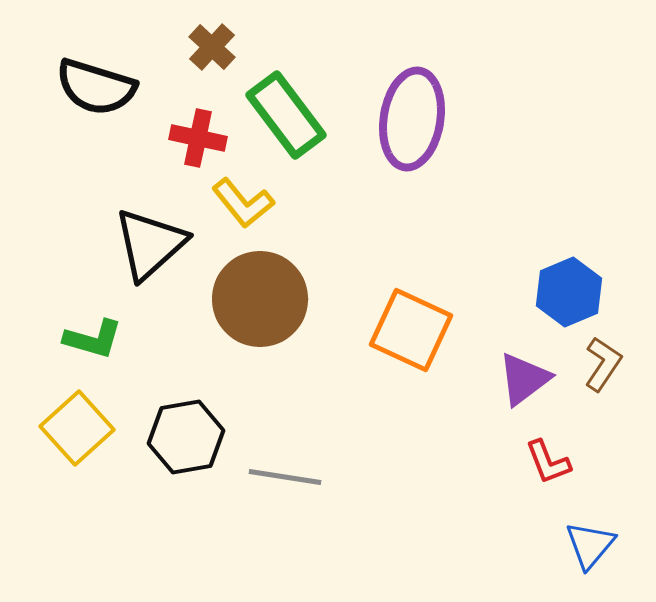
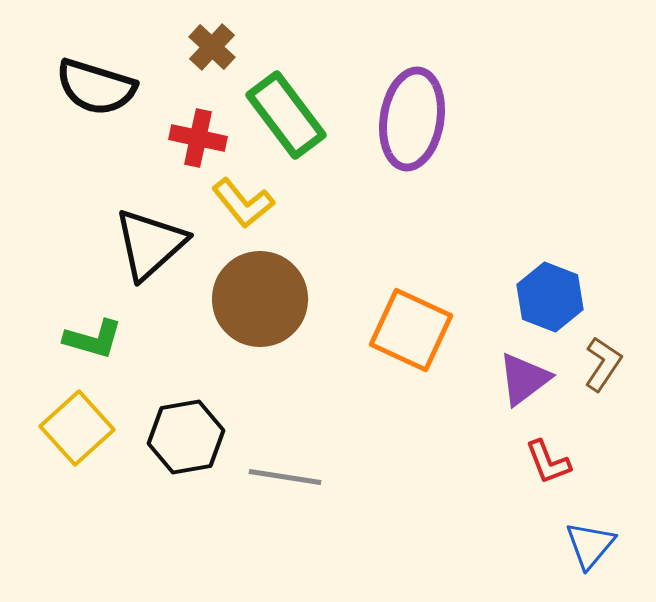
blue hexagon: moved 19 px left, 5 px down; rotated 16 degrees counterclockwise
